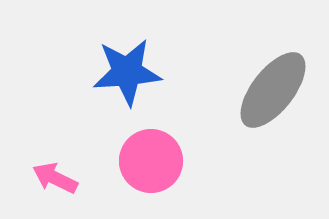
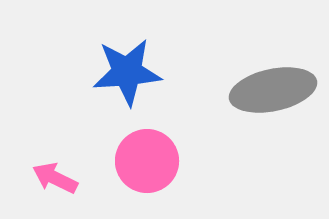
gray ellipse: rotated 40 degrees clockwise
pink circle: moved 4 px left
